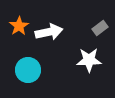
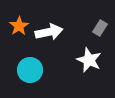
gray rectangle: rotated 21 degrees counterclockwise
white star: rotated 25 degrees clockwise
cyan circle: moved 2 px right
